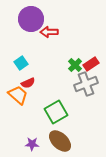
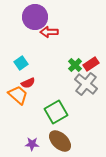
purple circle: moved 4 px right, 2 px up
gray cross: rotated 30 degrees counterclockwise
